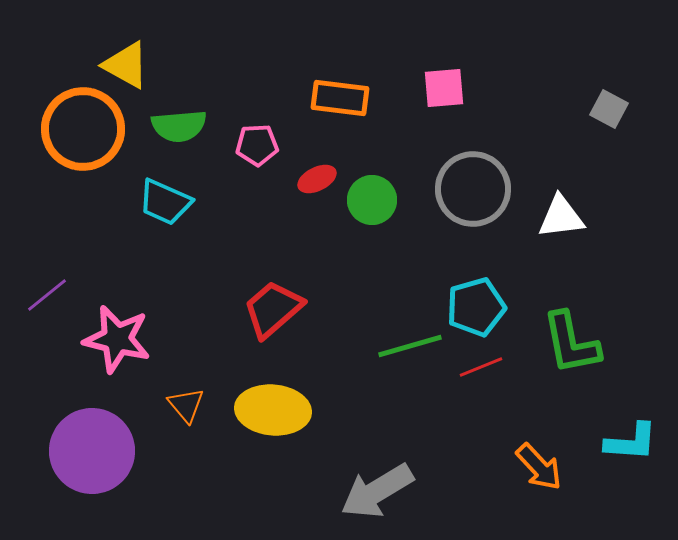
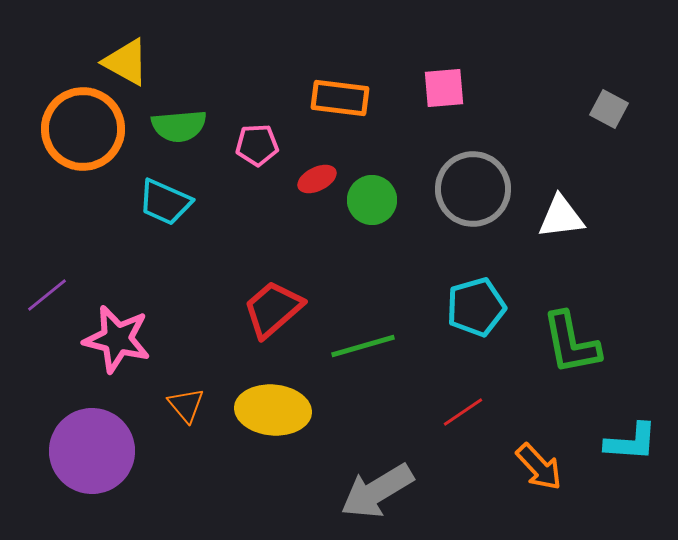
yellow triangle: moved 3 px up
green line: moved 47 px left
red line: moved 18 px left, 45 px down; rotated 12 degrees counterclockwise
